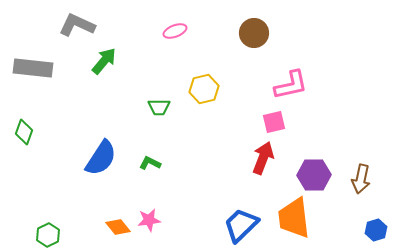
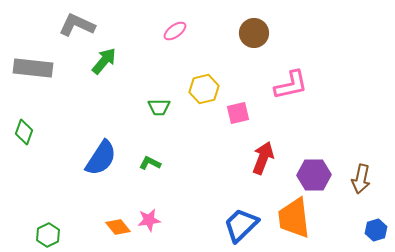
pink ellipse: rotated 15 degrees counterclockwise
pink square: moved 36 px left, 9 px up
